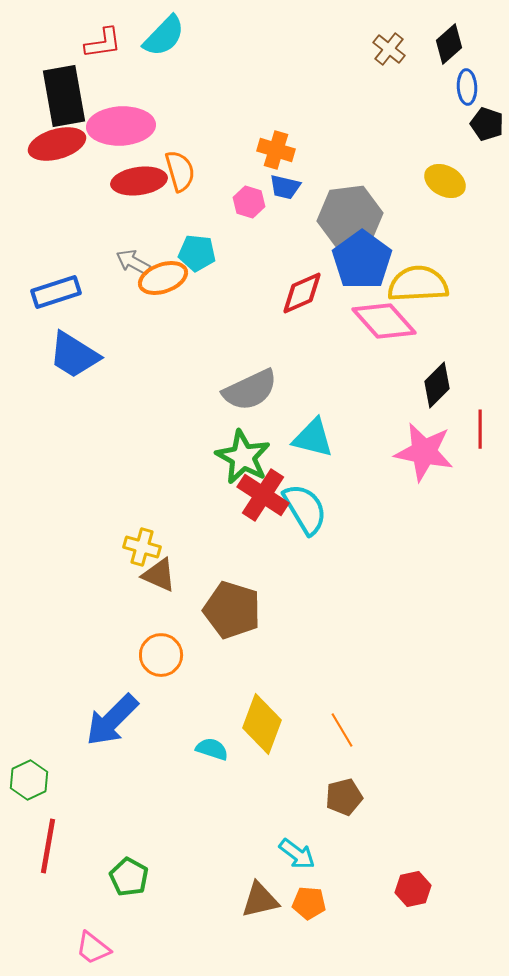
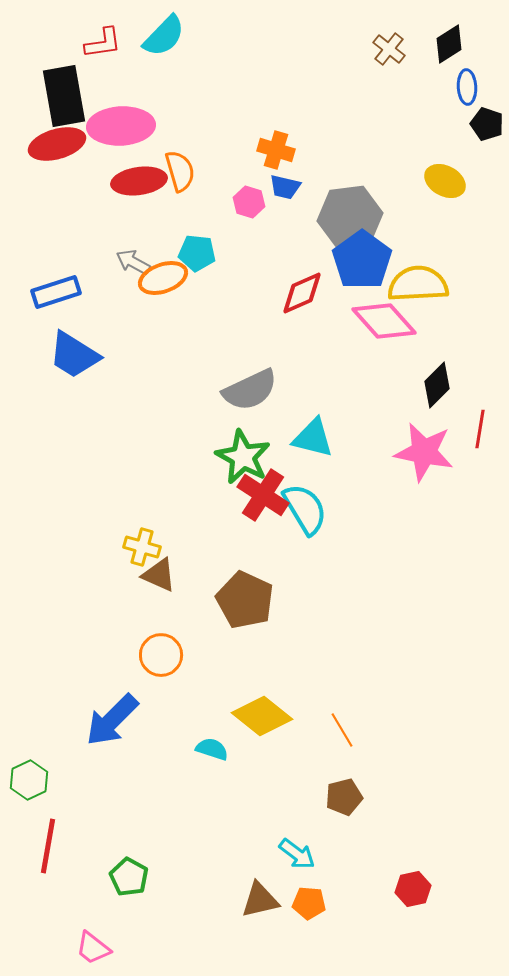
black diamond at (449, 44): rotated 9 degrees clockwise
red line at (480, 429): rotated 9 degrees clockwise
brown pentagon at (232, 610): moved 13 px right, 10 px up; rotated 8 degrees clockwise
yellow diamond at (262, 724): moved 8 px up; rotated 72 degrees counterclockwise
